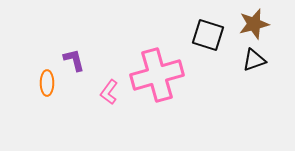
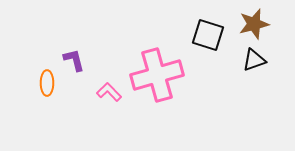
pink L-shape: rotated 100 degrees clockwise
